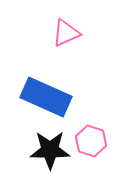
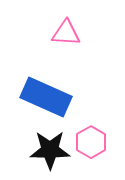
pink triangle: rotated 28 degrees clockwise
pink hexagon: moved 1 px down; rotated 12 degrees clockwise
